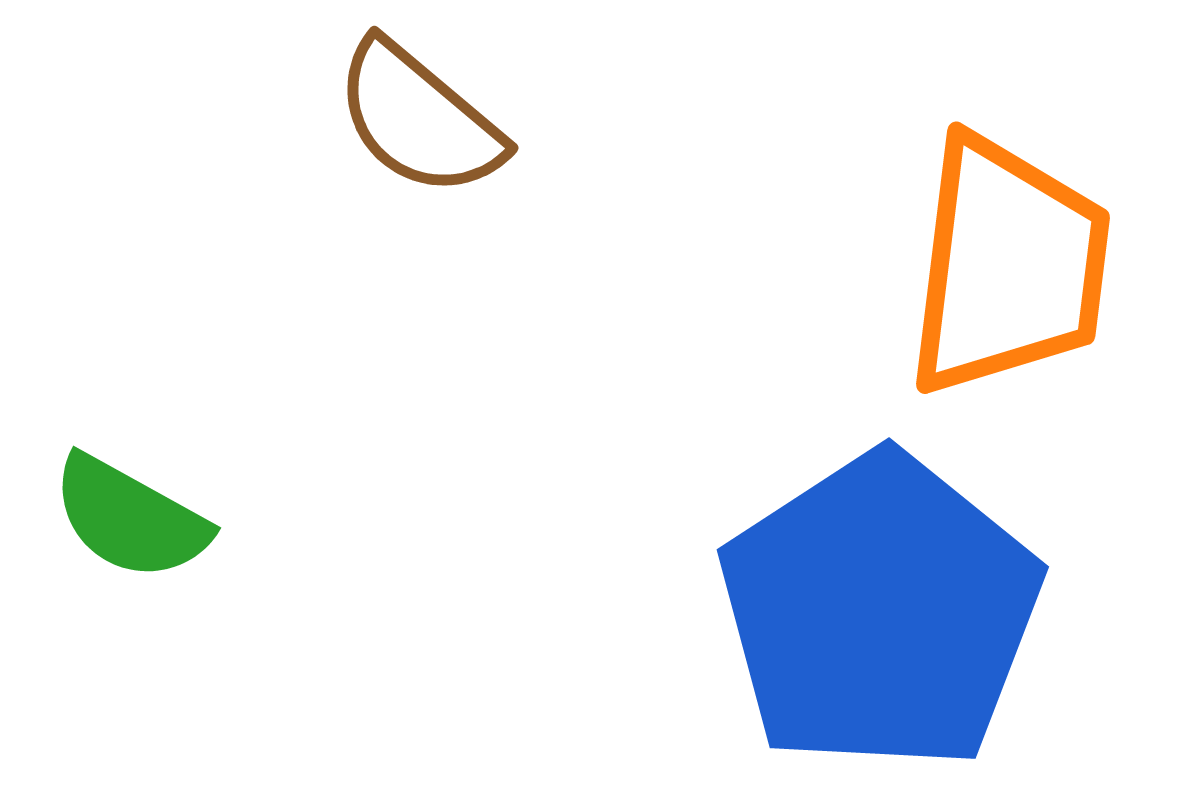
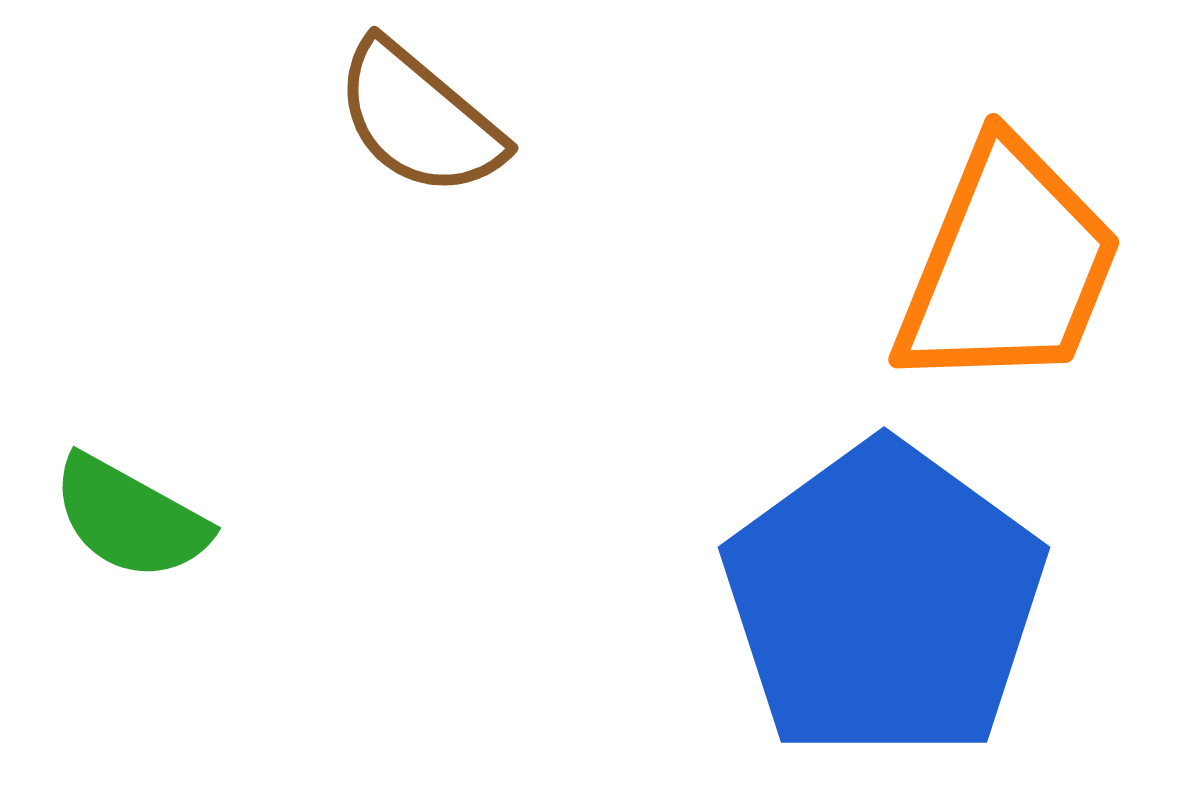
orange trapezoid: rotated 15 degrees clockwise
blue pentagon: moved 4 px right, 11 px up; rotated 3 degrees counterclockwise
